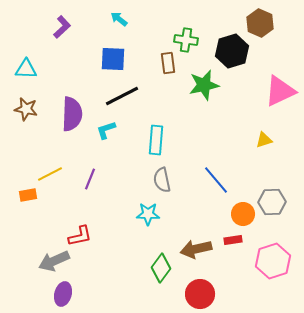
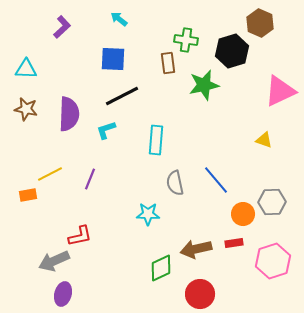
purple semicircle: moved 3 px left
yellow triangle: rotated 36 degrees clockwise
gray semicircle: moved 13 px right, 3 px down
red rectangle: moved 1 px right, 3 px down
green diamond: rotated 28 degrees clockwise
